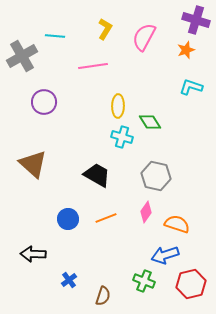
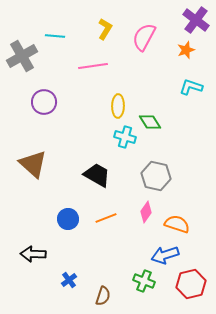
purple cross: rotated 20 degrees clockwise
cyan cross: moved 3 px right
